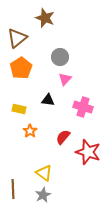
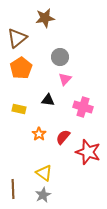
brown star: rotated 30 degrees counterclockwise
orange star: moved 9 px right, 3 px down
